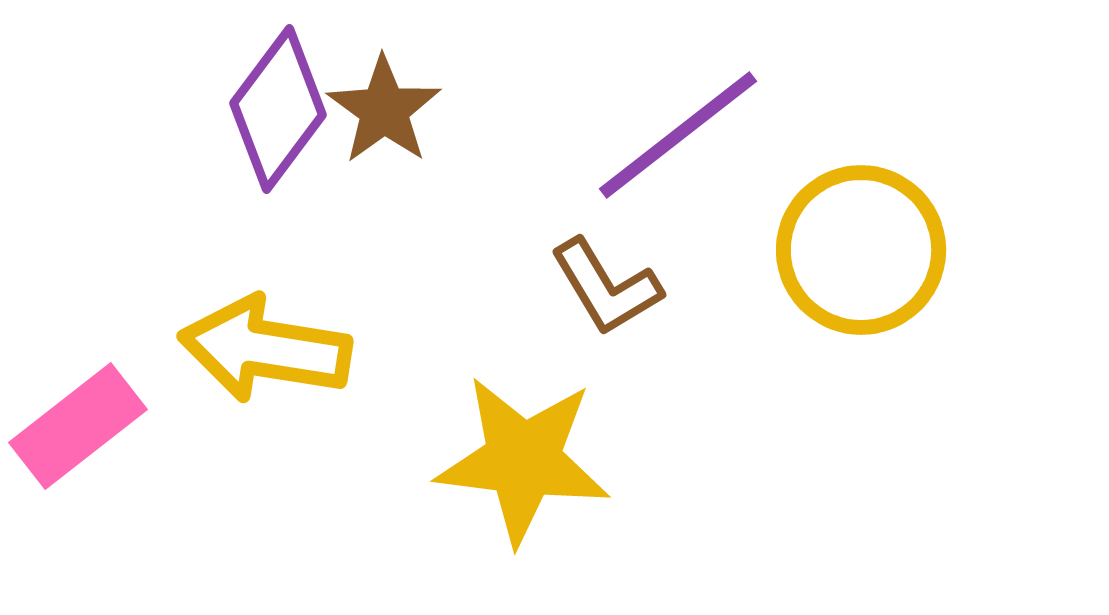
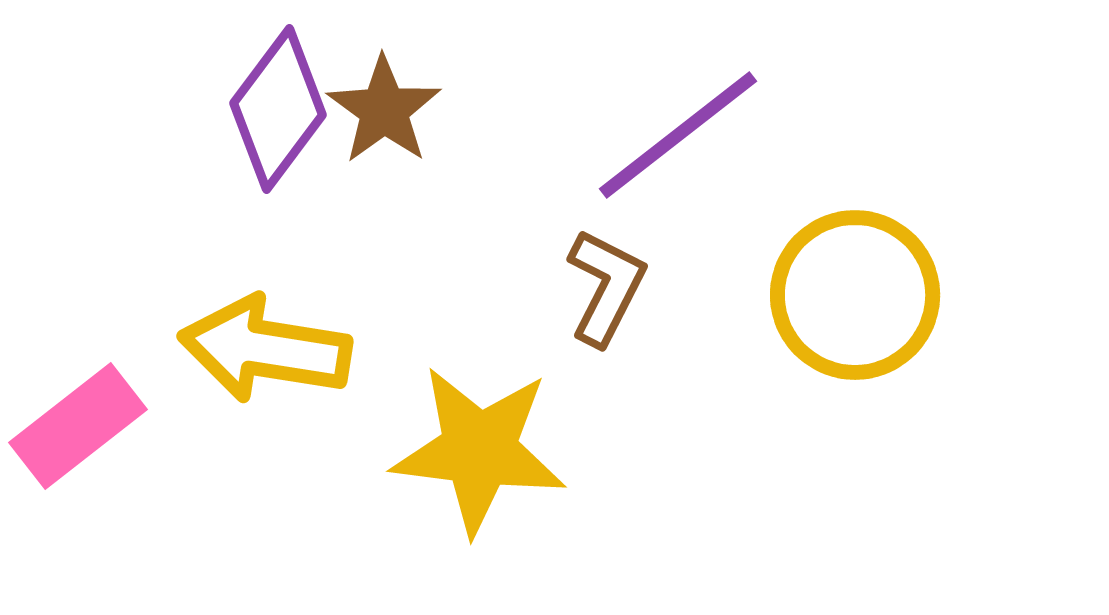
yellow circle: moved 6 px left, 45 px down
brown L-shape: rotated 122 degrees counterclockwise
yellow star: moved 44 px left, 10 px up
